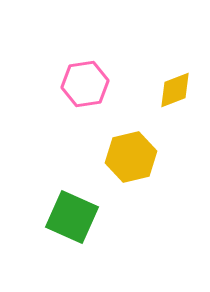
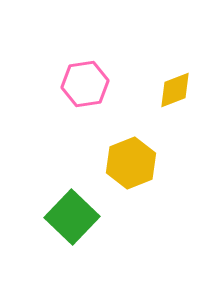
yellow hexagon: moved 6 px down; rotated 9 degrees counterclockwise
green square: rotated 20 degrees clockwise
